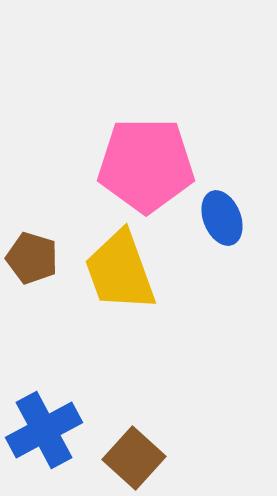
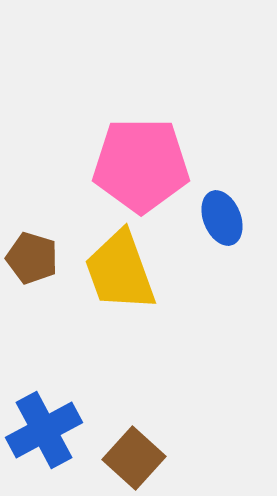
pink pentagon: moved 5 px left
